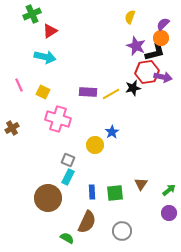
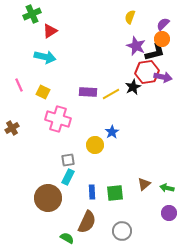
orange circle: moved 1 px right, 1 px down
black star: moved 1 px up; rotated 14 degrees counterclockwise
gray square: rotated 32 degrees counterclockwise
brown triangle: moved 3 px right; rotated 16 degrees clockwise
green arrow: moved 2 px left, 2 px up; rotated 128 degrees counterclockwise
